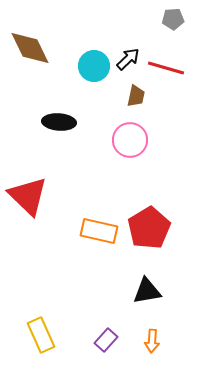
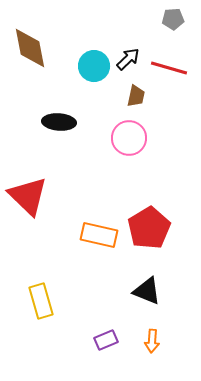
brown diamond: rotated 15 degrees clockwise
red line: moved 3 px right
pink circle: moved 1 px left, 2 px up
orange rectangle: moved 4 px down
black triangle: rotated 32 degrees clockwise
yellow rectangle: moved 34 px up; rotated 8 degrees clockwise
purple rectangle: rotated 25 degrees clockwise
